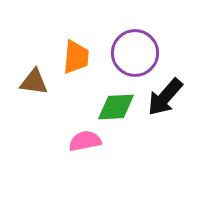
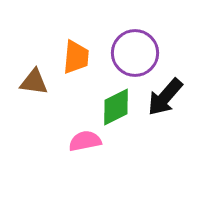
green diamond: rotated 24 degrees counterclockwise
